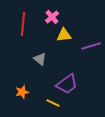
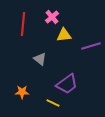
orange star: rotated 16 degrees clockwise
